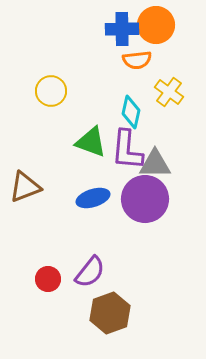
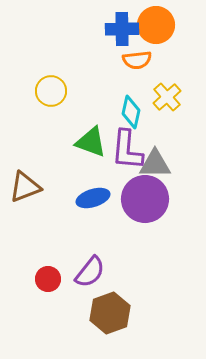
yellow cross: moved 2 px left, 5 px down; rotated 12 degrees clockwise
